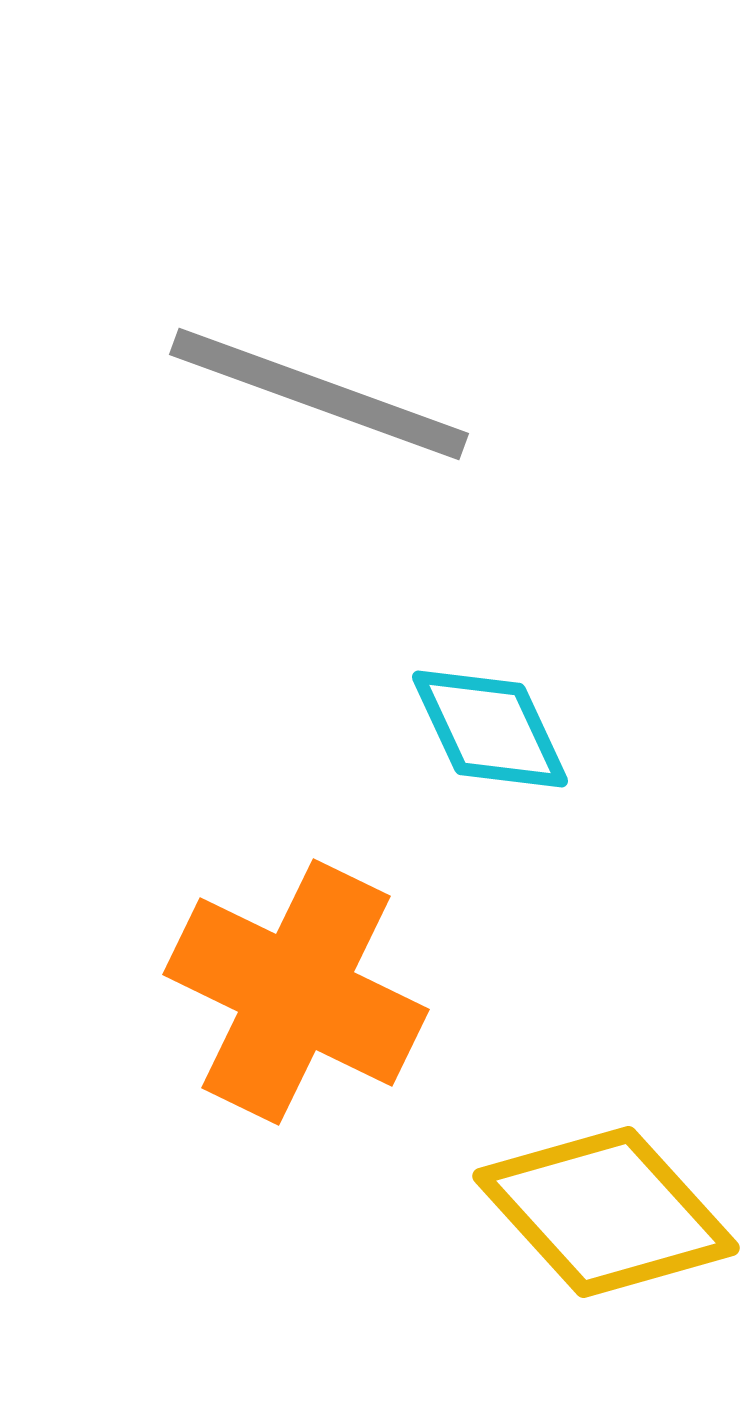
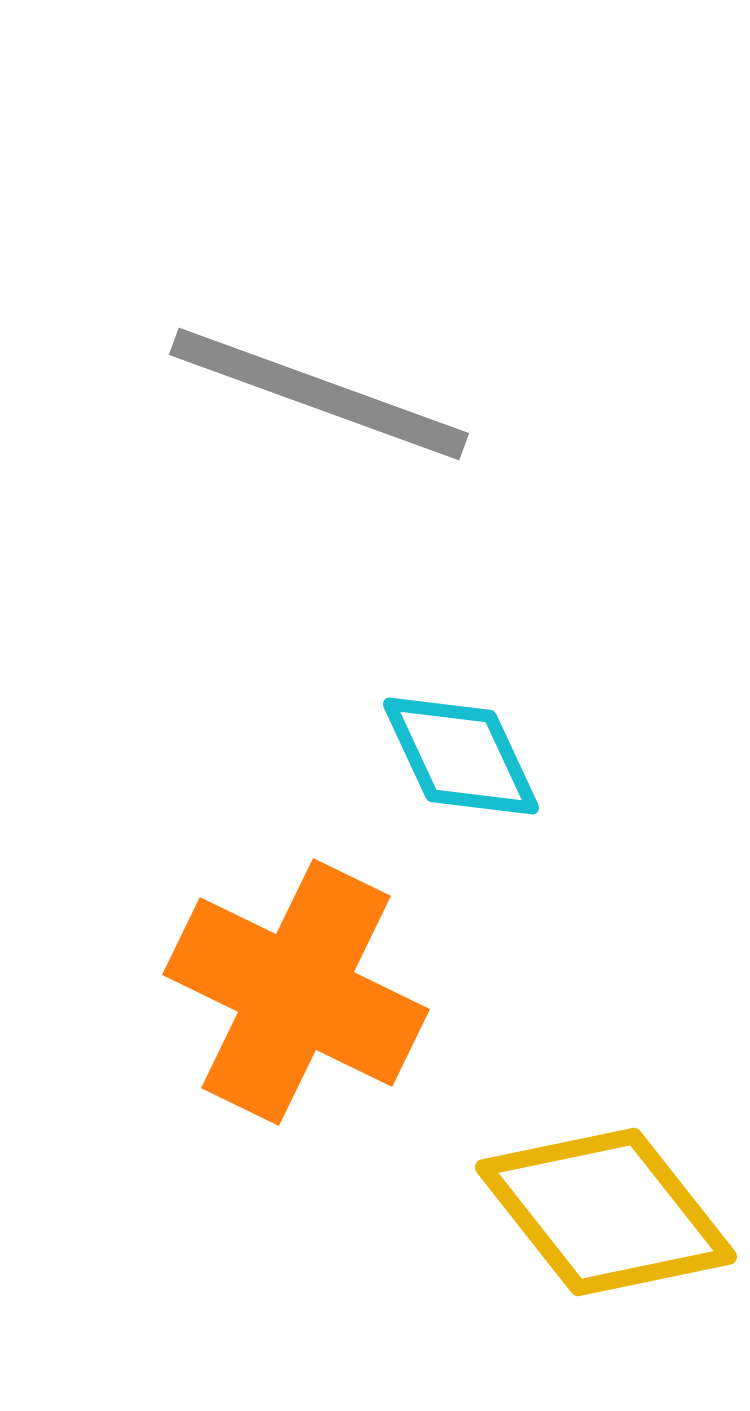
cyan diamond: moved 29 px left, 27 px down
yellow diamond: rotated 4 degrees clockwise
